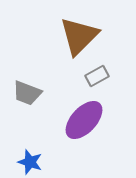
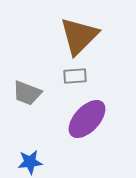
gray rectangle: moved 22 px left; rotated 25 degrees clockwise
purple ellipse: moved 3 px right, 1 px up
blue star: rotated 25 degrees counterclockwise
